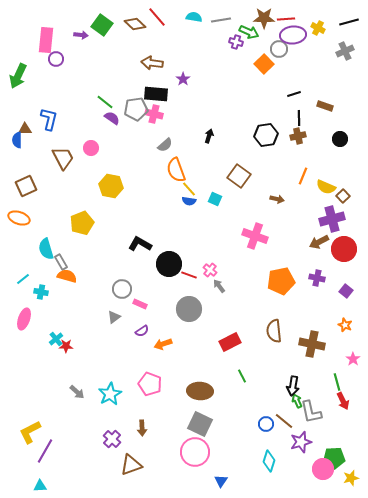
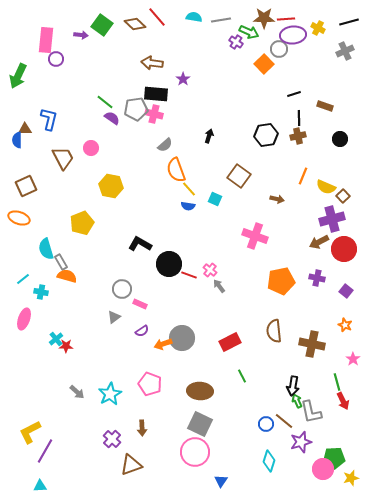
purple cross at (236, 42): rotated 16 degrees clockwise
blue semicircle at (189, 201): moved 1 px left, 5 px down
gray circle at (189, 309): moved 7 px left, 29 px down
